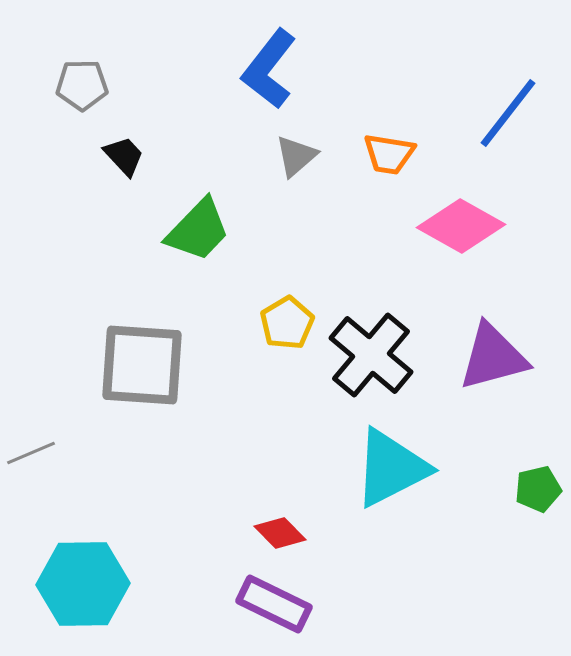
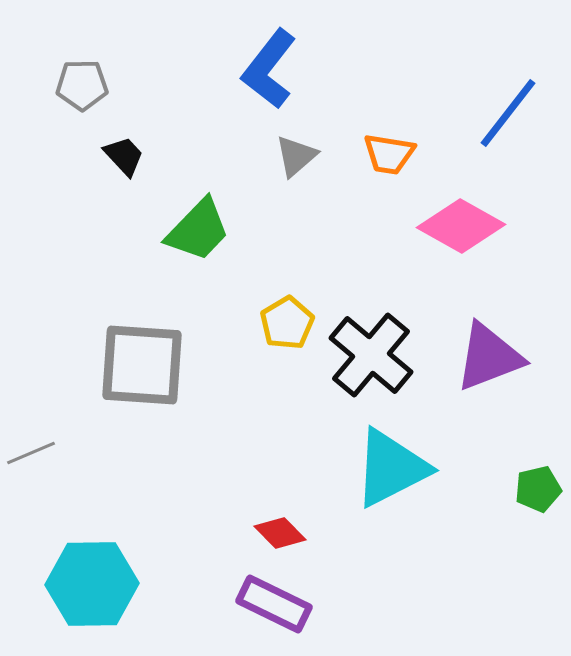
purple triangle: moved 4 px left; rotated 6 degrees counterclockwise
cyan hexagon: moved 9 px right
